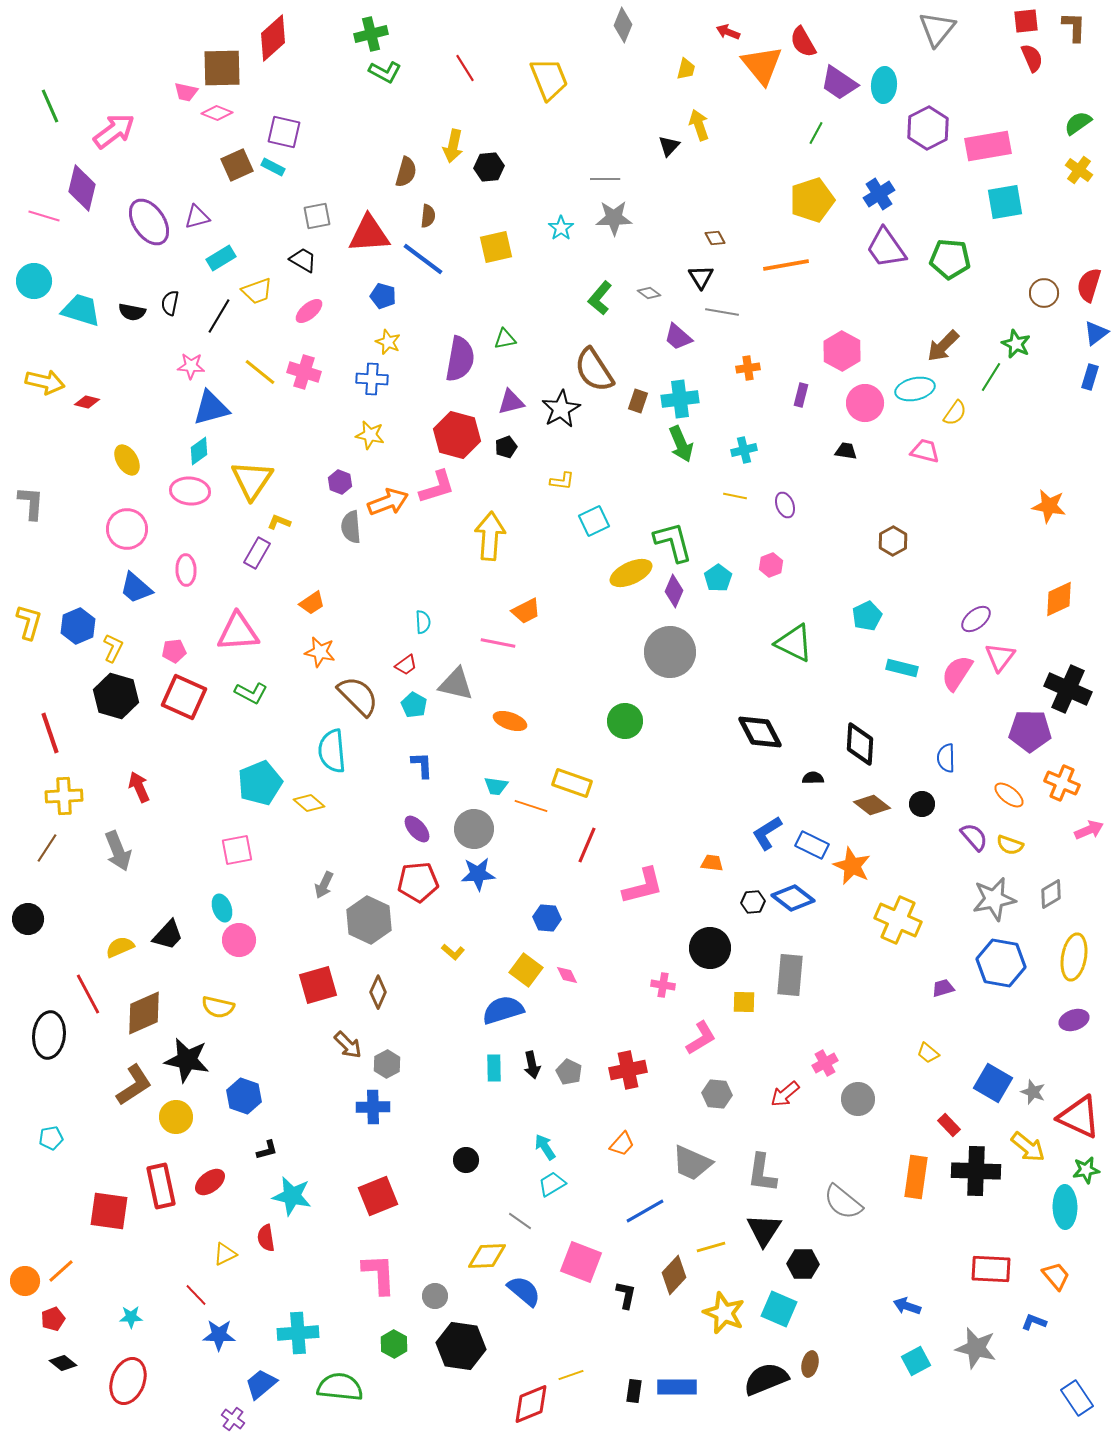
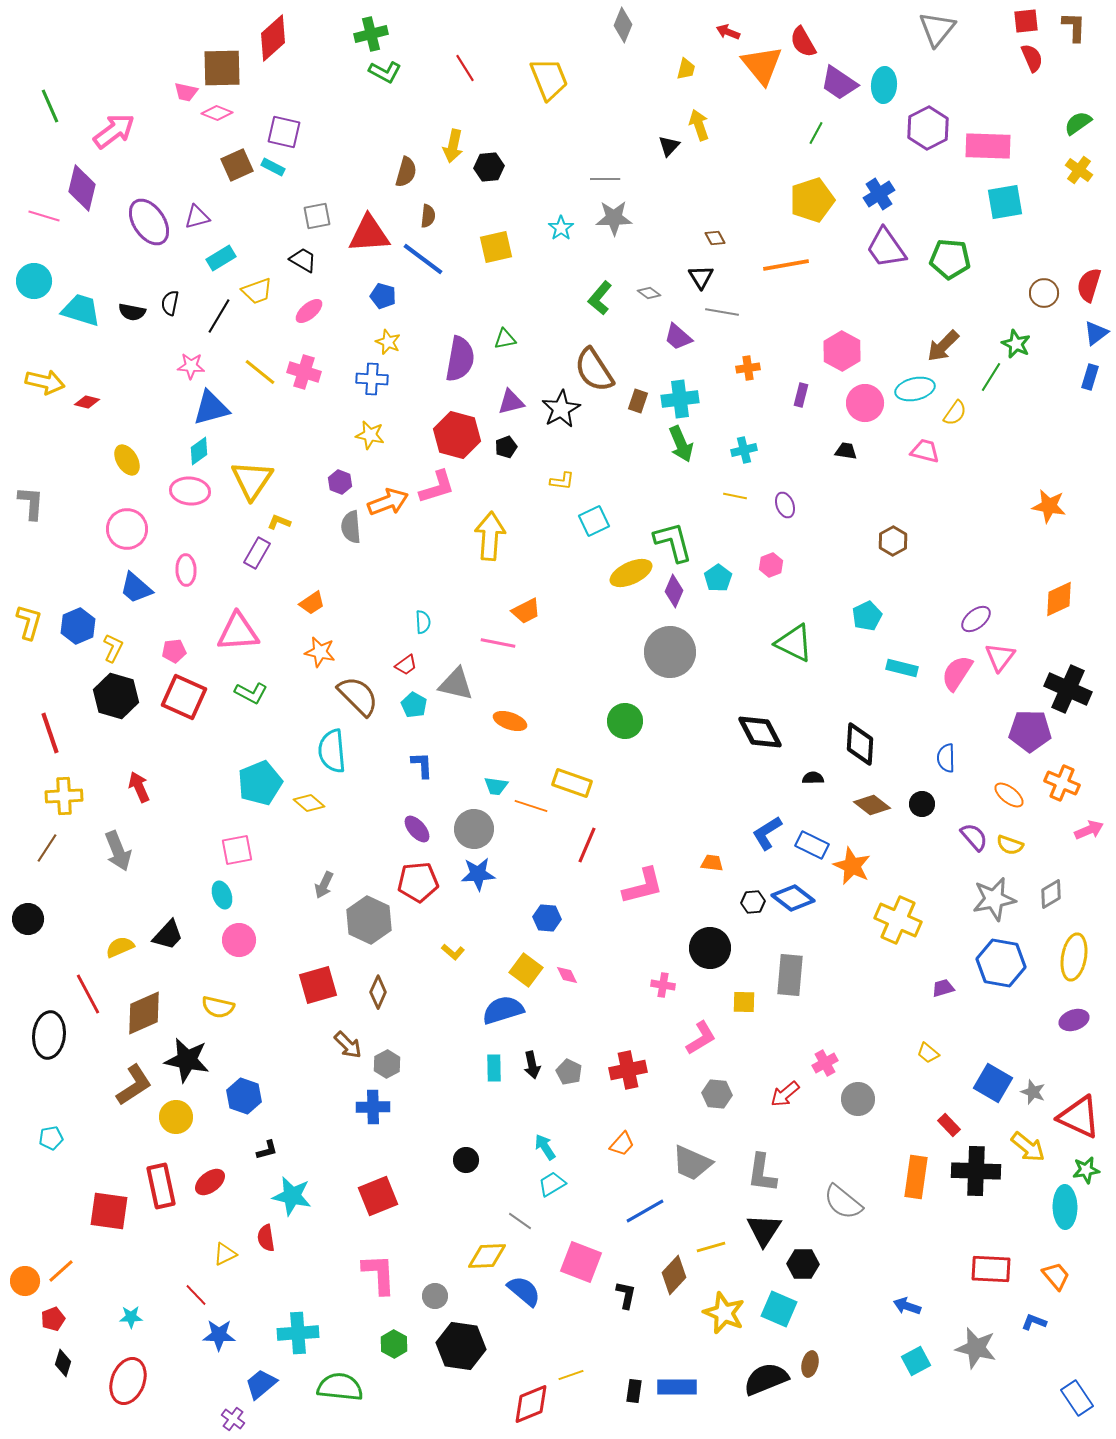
pink rectangle at (988, 146): rotated 12 degrees clockwise
cyan ellipse at (222, 908): moved 13 px up
black diamond at (63, 1363): rotated 68 degrees clockwise
